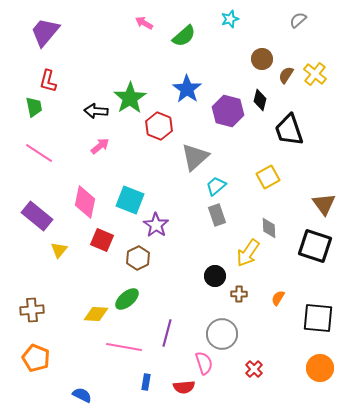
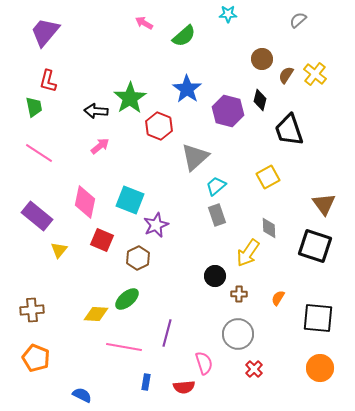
cyan star at (230, 19): moved 2 px left, 5 px up; rotated 18 degrees clockwise
purple star at (156, 225): rotated 15 degrees clockwise
gray circle at (222, 334): moved 16 px right
